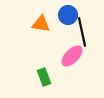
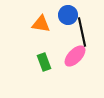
pink ellipse: moved 3 px right
green rectangle: moved 15 px up
